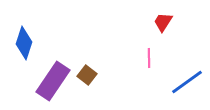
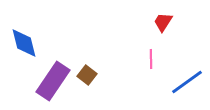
blue diamond: rotated 32 degrees counterclockwise
pink line: moved 2 px right, 1 px down
